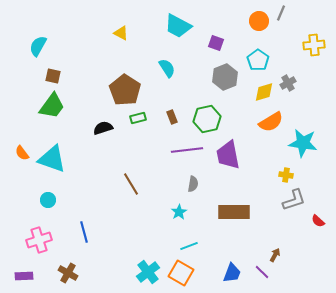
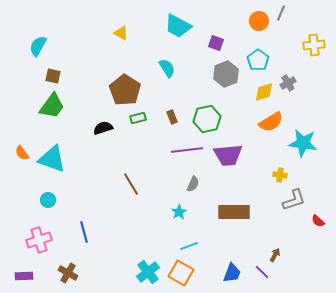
gray hexagon at (225, 77): moved 1 px right, 3 px up
purple trapezoid at (228, 155): rotated 84 degrees counterclockwise
yellow cross at (286, 175): moved 6 px left
gray semicircle at (193, 184): rotated 14 degrees clockwise
